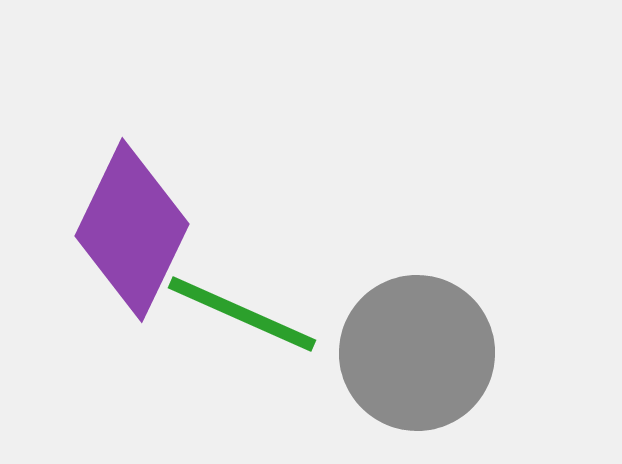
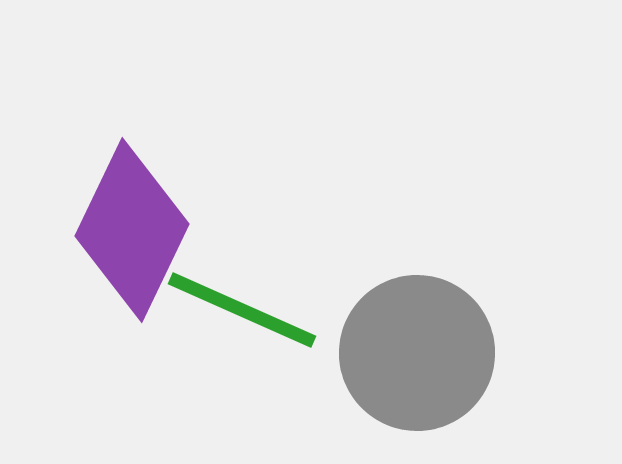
green line: moved 4 px up
